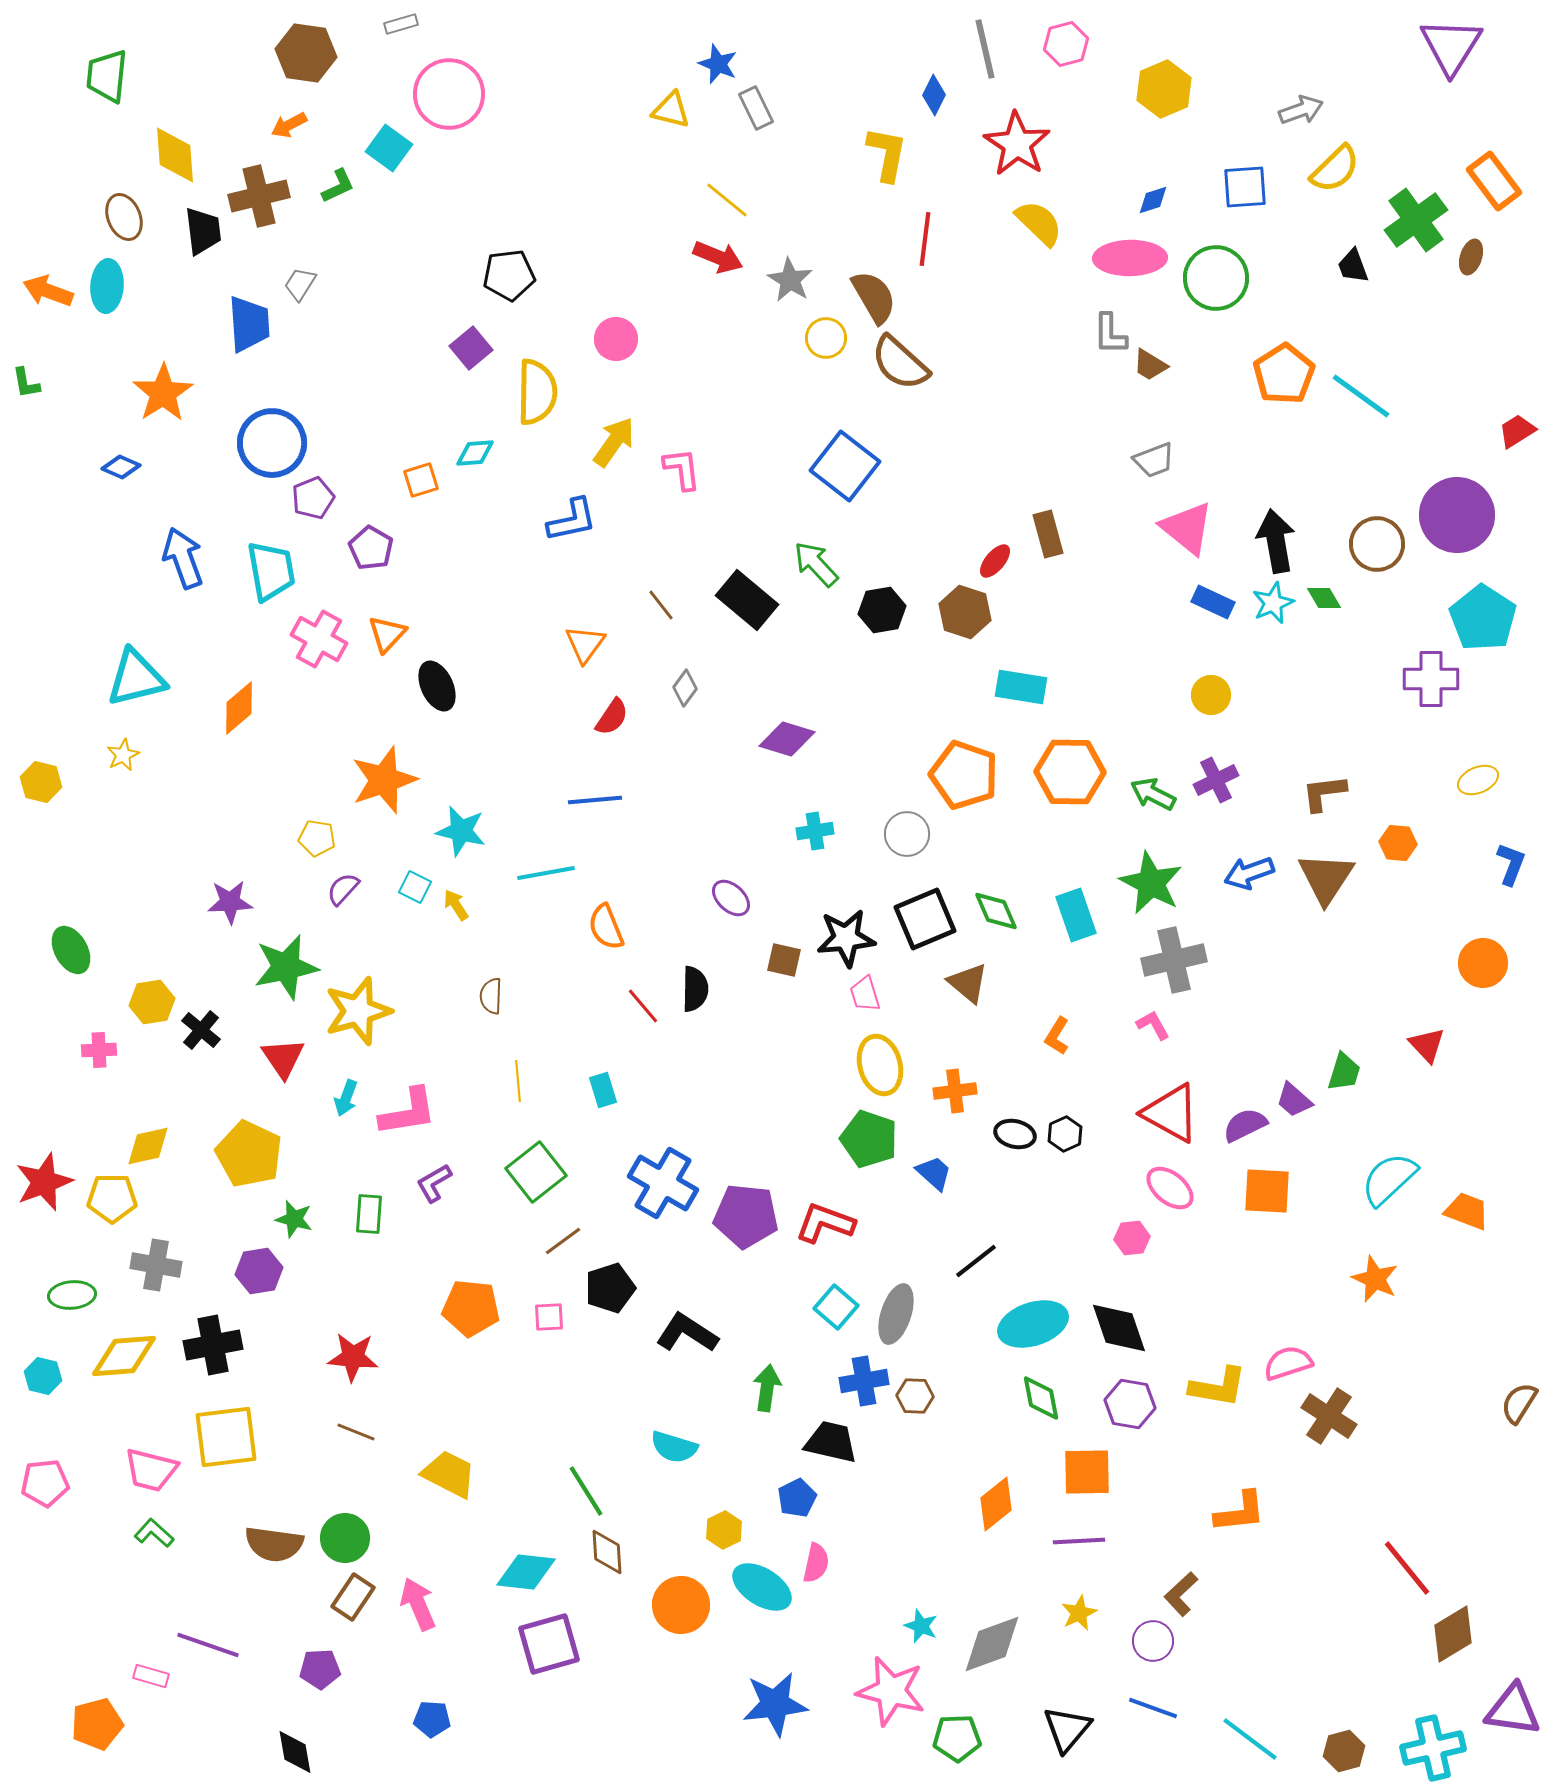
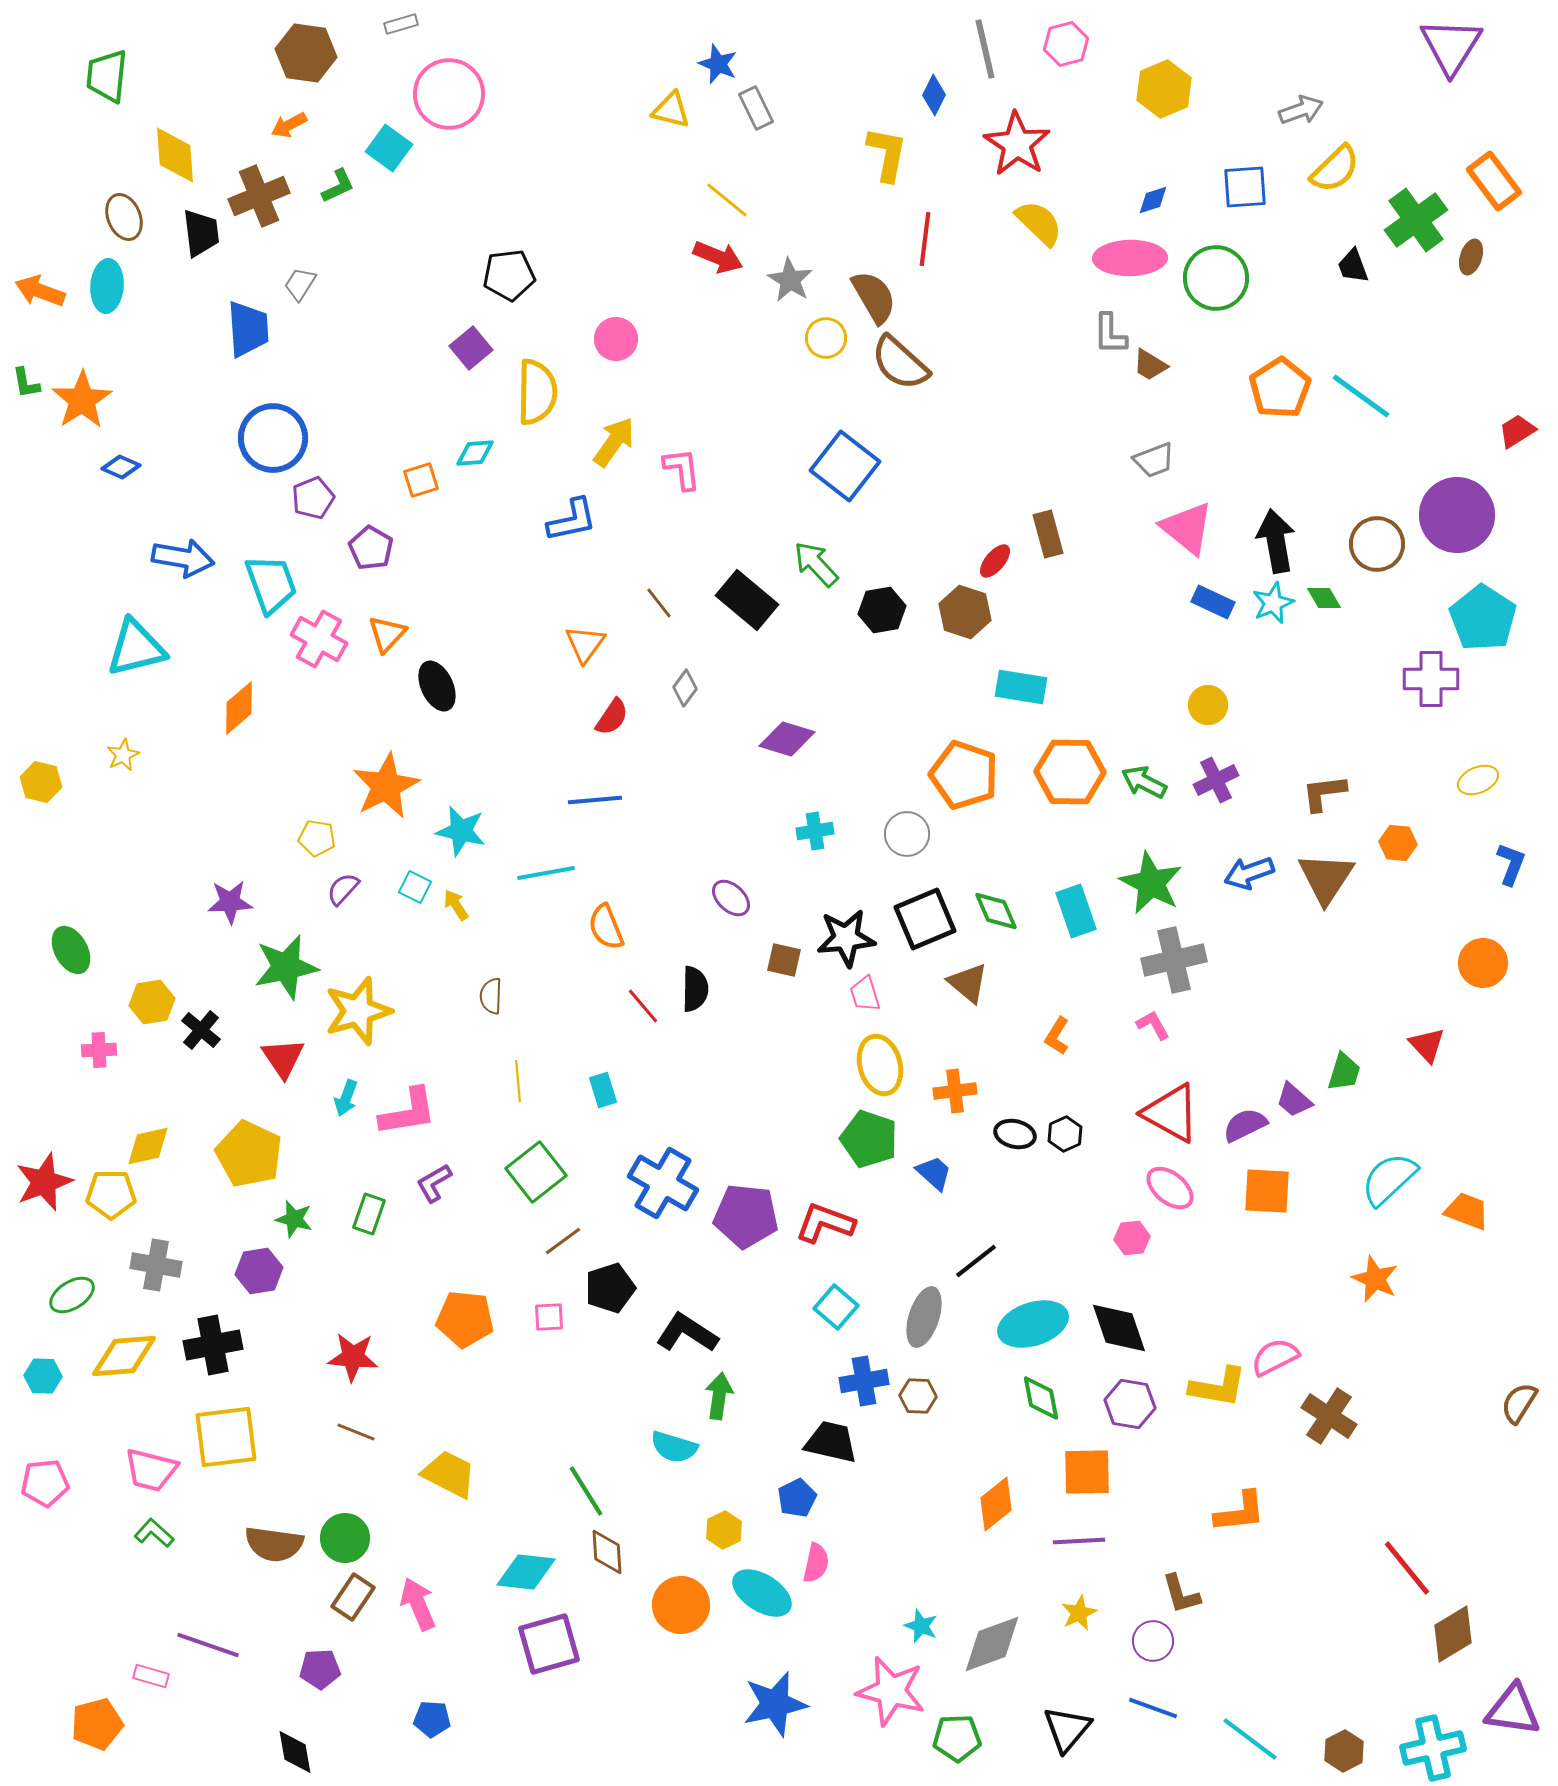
brown cross at (259, 196): rotated 8 degrees counterclockwise
black trapezoid at (203, 231): moved 2 px left, 2 px down
orange arrow at (48, 291): moved 8 px left
blue trapezoid at (249, 324): moved 1 px left, 5 px down
orange pentagon at (1284, 374): moved 4 px left, 14 px down
orange star at (163, 393): moved 81 px left, 7 px down
blue circle at (272, 443): moved 1 px right, 5 px up
blue arrow at (183, 558): rotated 120 degrees clockwise
cyan trapezoid at (271, 571): moved 13 px down; rotated 10 degrees counterclockwise
brown line at (661, 605): moved 2 px left, 2 px up
cyan triangle at (136, 678): moved 30 px up
yellow circle at (1211, 695): moved 3 px left, 10 px down
orange star at (384, 780): moved 2 px right, 6 px down; rotated 8 degrees counterclockwise
green arrow at (1153, 794): moved 9 px left, 12 px up
cyan rectangle at (1076, 915): moved 4 px up
yellow pentagon at (112, 1198): moved 1 px left, 4 px up
green rectangle at (369, 1214): rotated 15 degrees clockwise
green ellipse at (72, 1295): rotated 27 degrees counterclockwise
orange pentagon at (471, 1308): moved 6 px left, 11 px down
gray ellipse at (896, 1314): moved 28 px right, 3 px down
pink semicircle at (1288, 1363): moved 13 px left, 6 px up; rotated 9 degrees counterclockwise
cyan hexagon at (43, 1376): rotated 12 degrees counterclockwise
green arrow at (767, 1388): moved 48 px left, 8 px down
brown hexagon at (915, 1396): moved 3 px right
cyan ellipse at (762, 1587): moved 6 px down
brown L-shape at (1181, 1594): rotated 63 degrees counterclockwise
blue star at (775, 1704): rotated 6 degrees counterclockwise
brown hexagon at (1344, 1751): rotated 12 degrees counterclockwise
